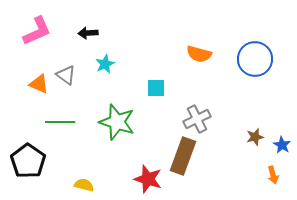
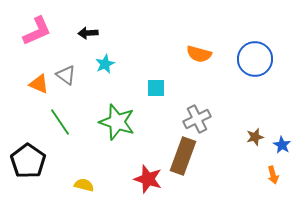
green line: rotated 56 degrees clockwise
